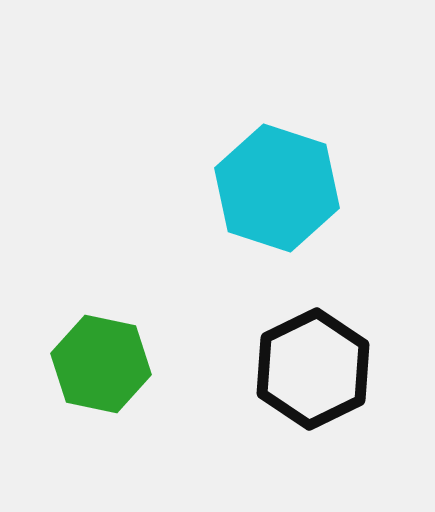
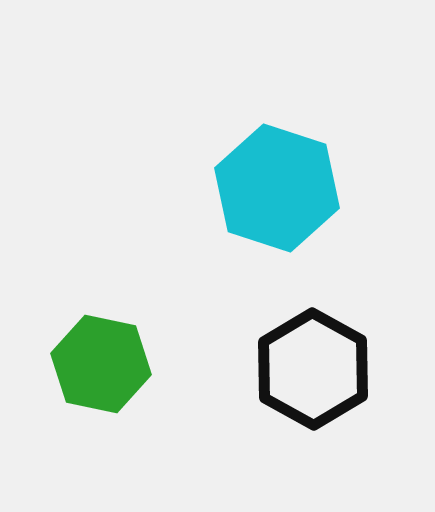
black hexagon: rotated 5 degrees counterclockwise
